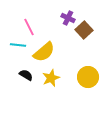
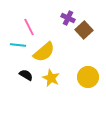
yellow star: rotated 24 degrees counterclockwise
